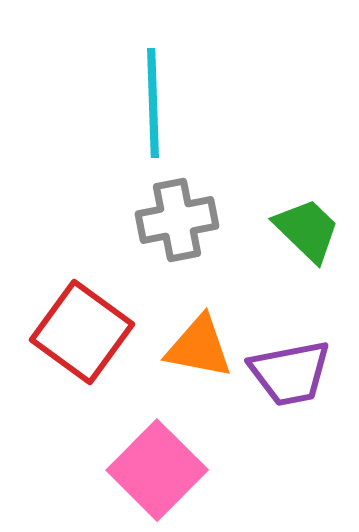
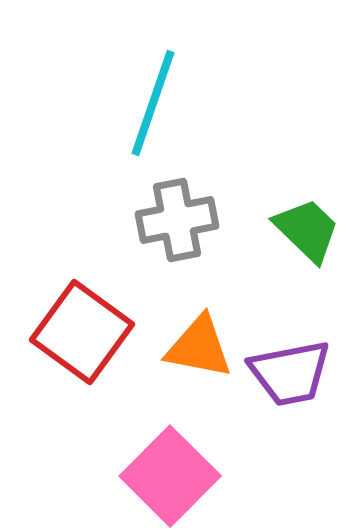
cyan line: rotated 21 degrees clockwise
pink square: moved 13 px right, 6 px down
